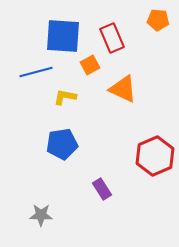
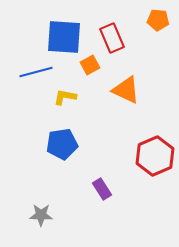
blue square: moved 1 px right, 1 px down
orange triangle: moved 3 px right, 1 px down
